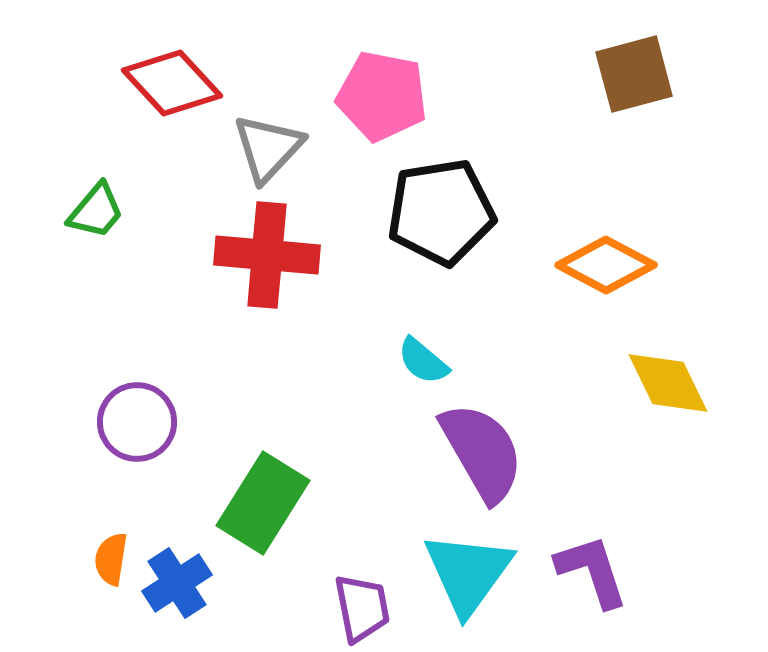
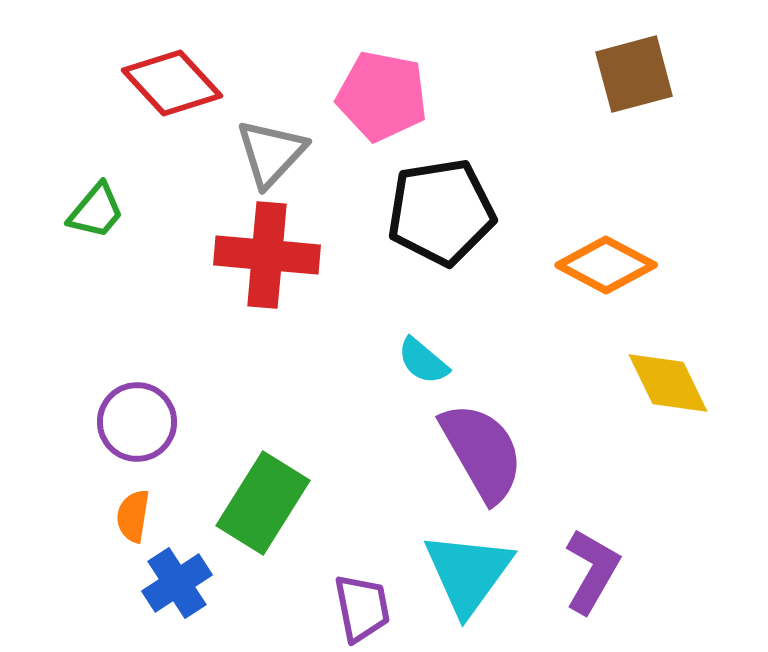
gray triangle: moved 3 px right, 5 px down
orange semicircle: moved 22 px right, 43 px up
purple L-shape: rotated 48 degrees clockwise
